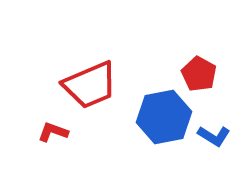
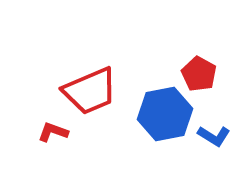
red trapezoid: moved 6 px down
blue hexagon: moved 1 px right, 3 px up
